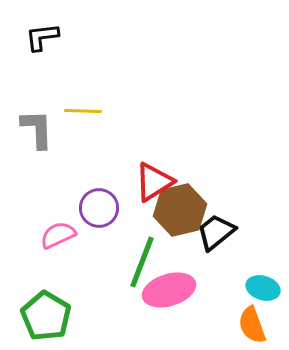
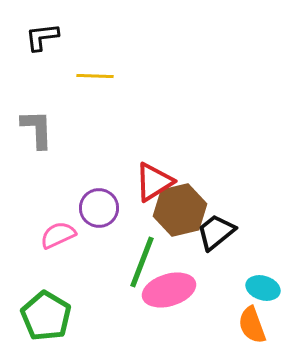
yellow line: moved 12 px right, 35 px up
